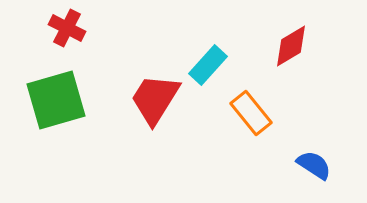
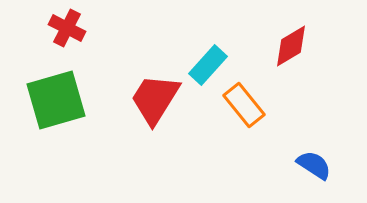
orange rectangle: moved 7 px left, 8 px up
